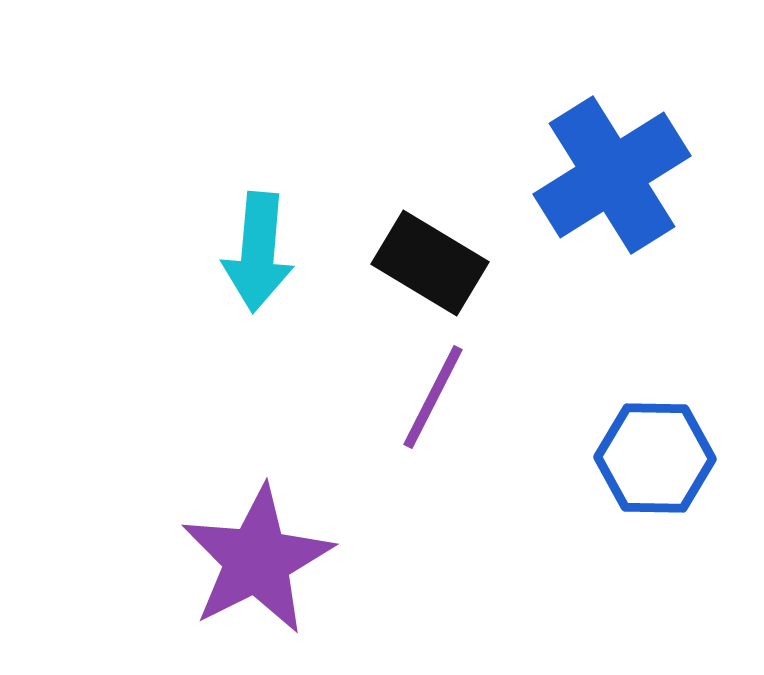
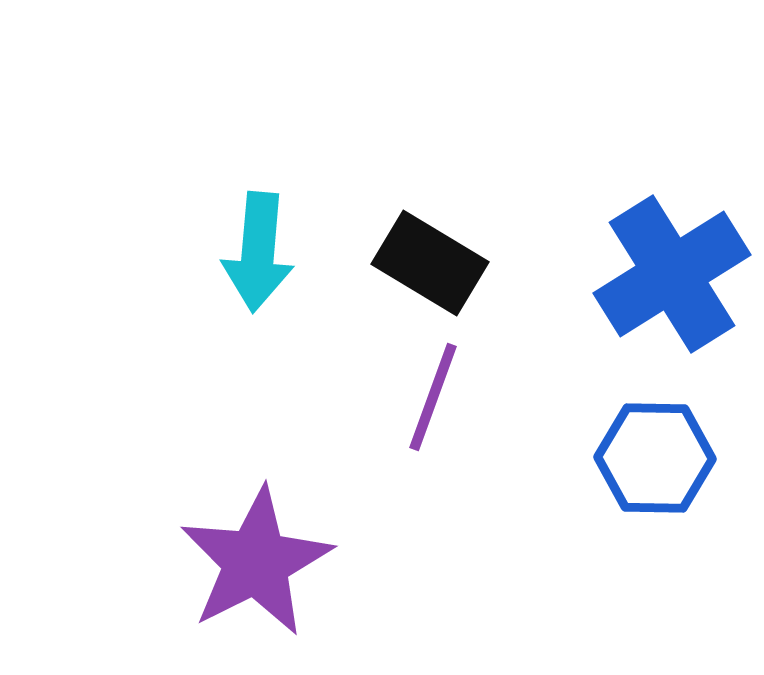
blue cross: moved 60 px right, 99 px down
purple line: rotated 7 degrees counterclockwise
purple star: moved 1 px left, 2 px down
